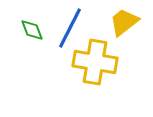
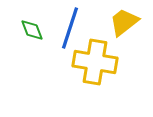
blue line: rotated 9 degrees counterclockwise
